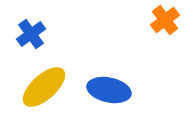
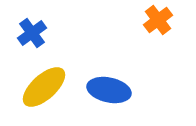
orange cross: moved 7 px left
blue cross: moved 1 px right, 1 px up
